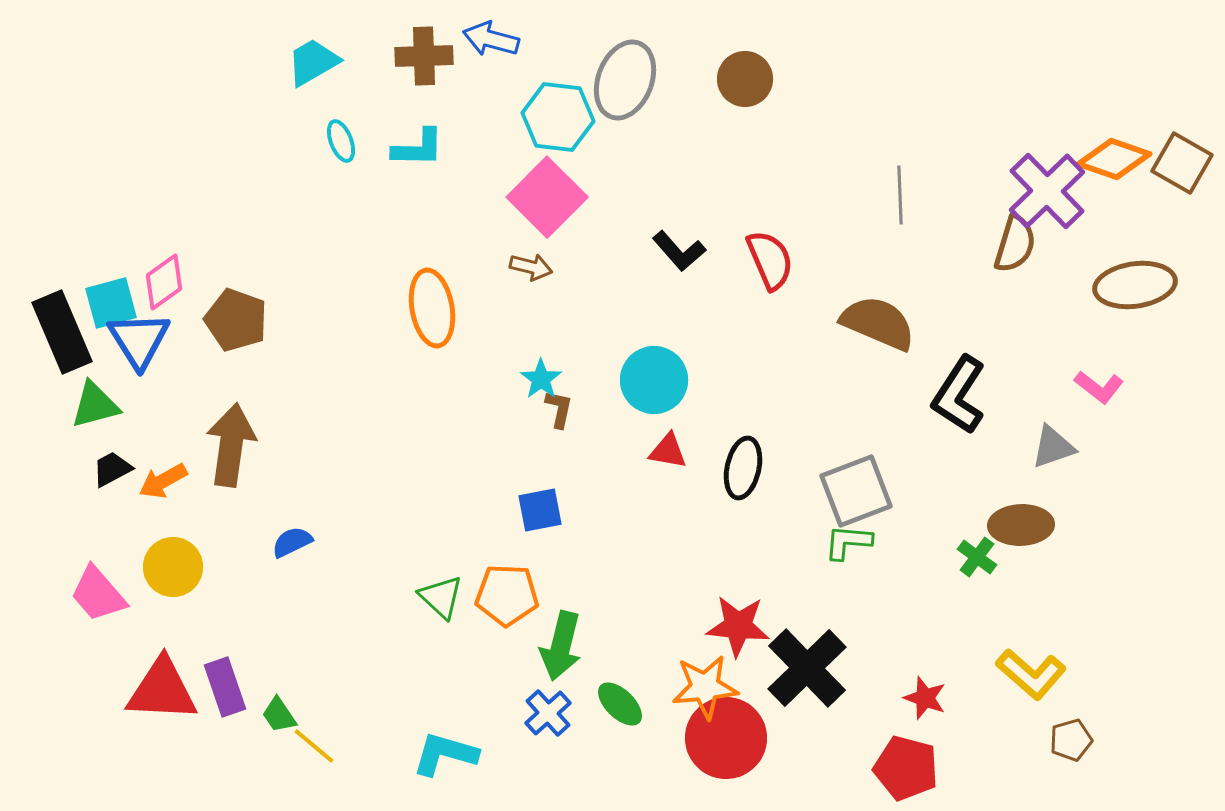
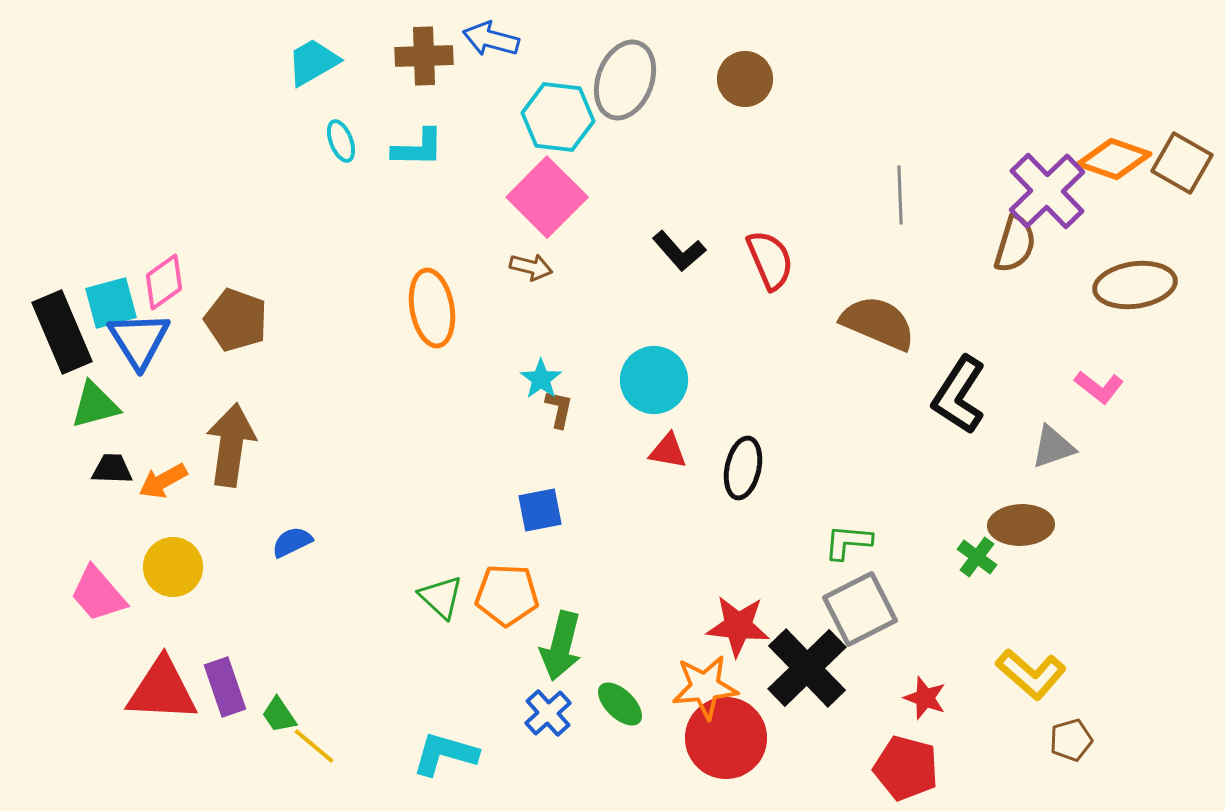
black trapezoid at (112, 469): rotated 30 degrees clockwise
gray square at (856, 491): moved 4 px right, 118 px down; rotated 6 degrees counterclockwise
